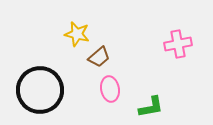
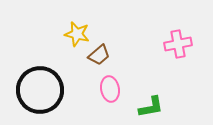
brown trapezoid: moved 2 px up
